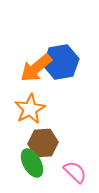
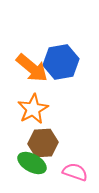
orange arrow: moved 4 px left; rotated 100 degrees counterclockwise
orange star: moved 3 px right
green ellipse: rotated 32 degrees counterclockwise
pink semicircle: rotated 25 degrees counterclockwise
